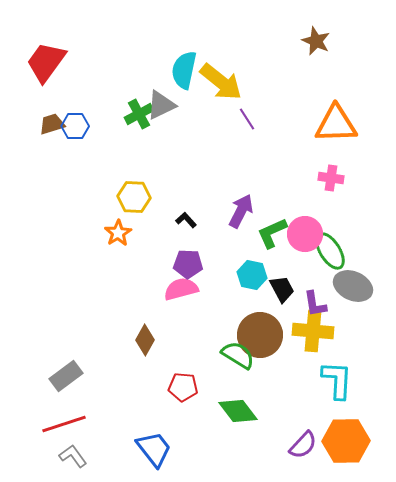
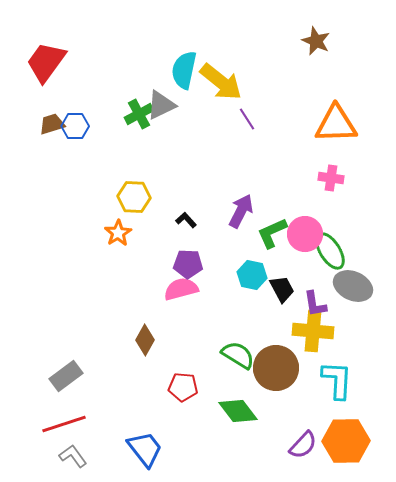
brown circle: moved 16 px right, 33 px down
blue trapezoid: moved 9 px left
